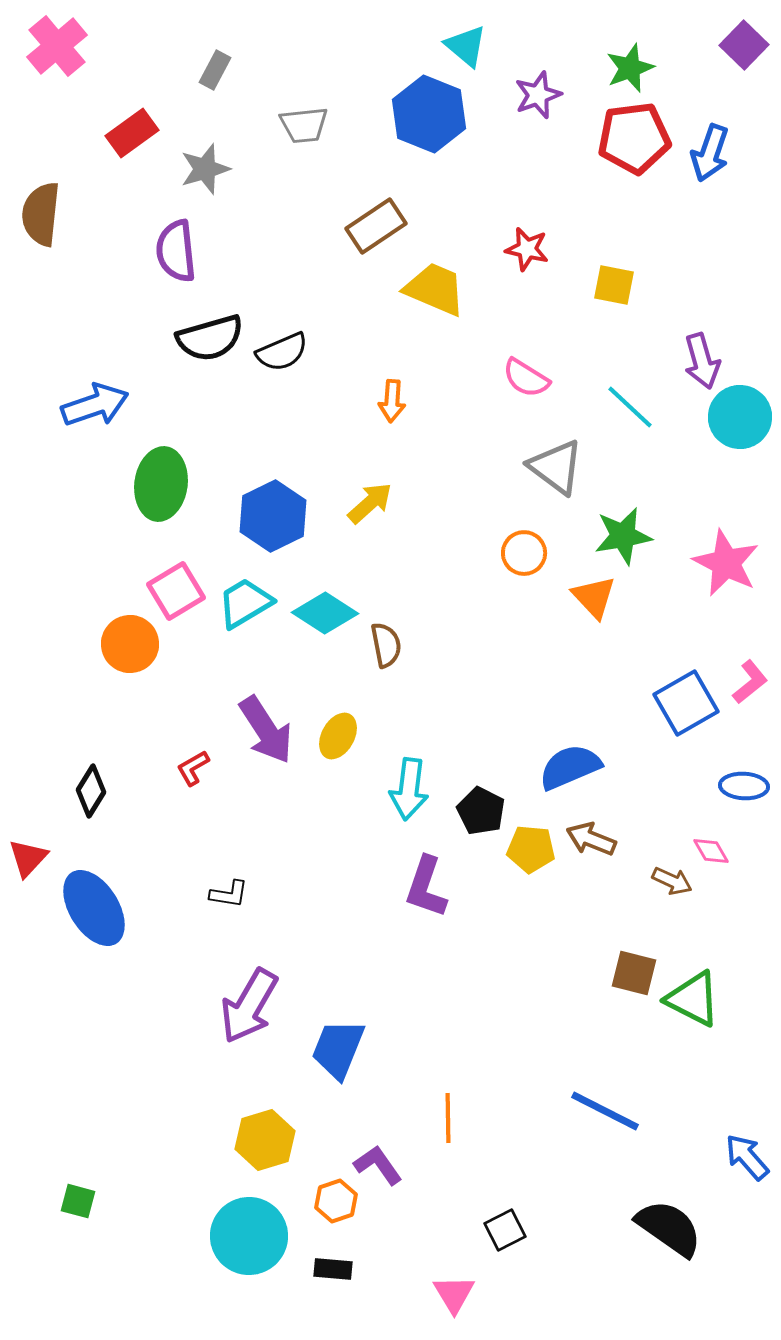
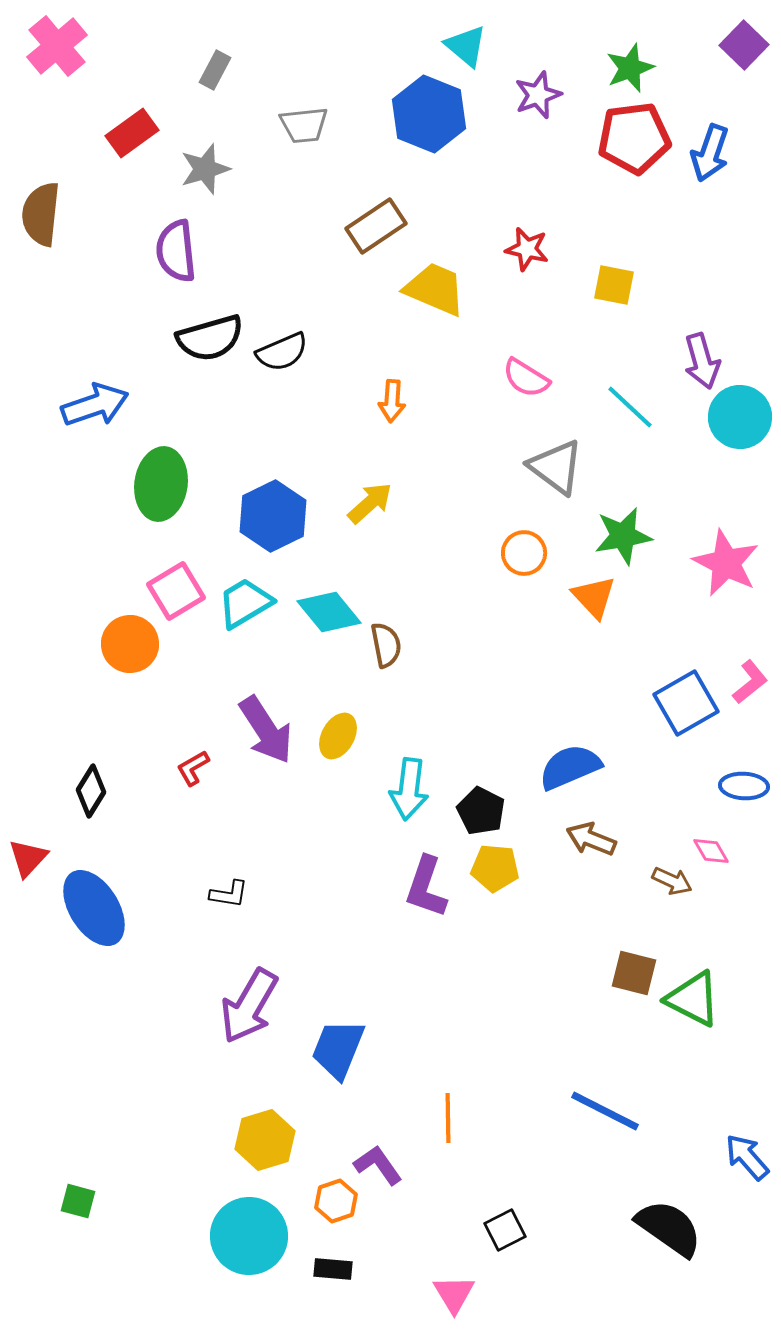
cyan diamond at (325, 613): moved 4 px right, 1 px up; rotated 18 degrees clockwise
yellow pentagon at (531, 849): moved 36 px left, 19 px down
